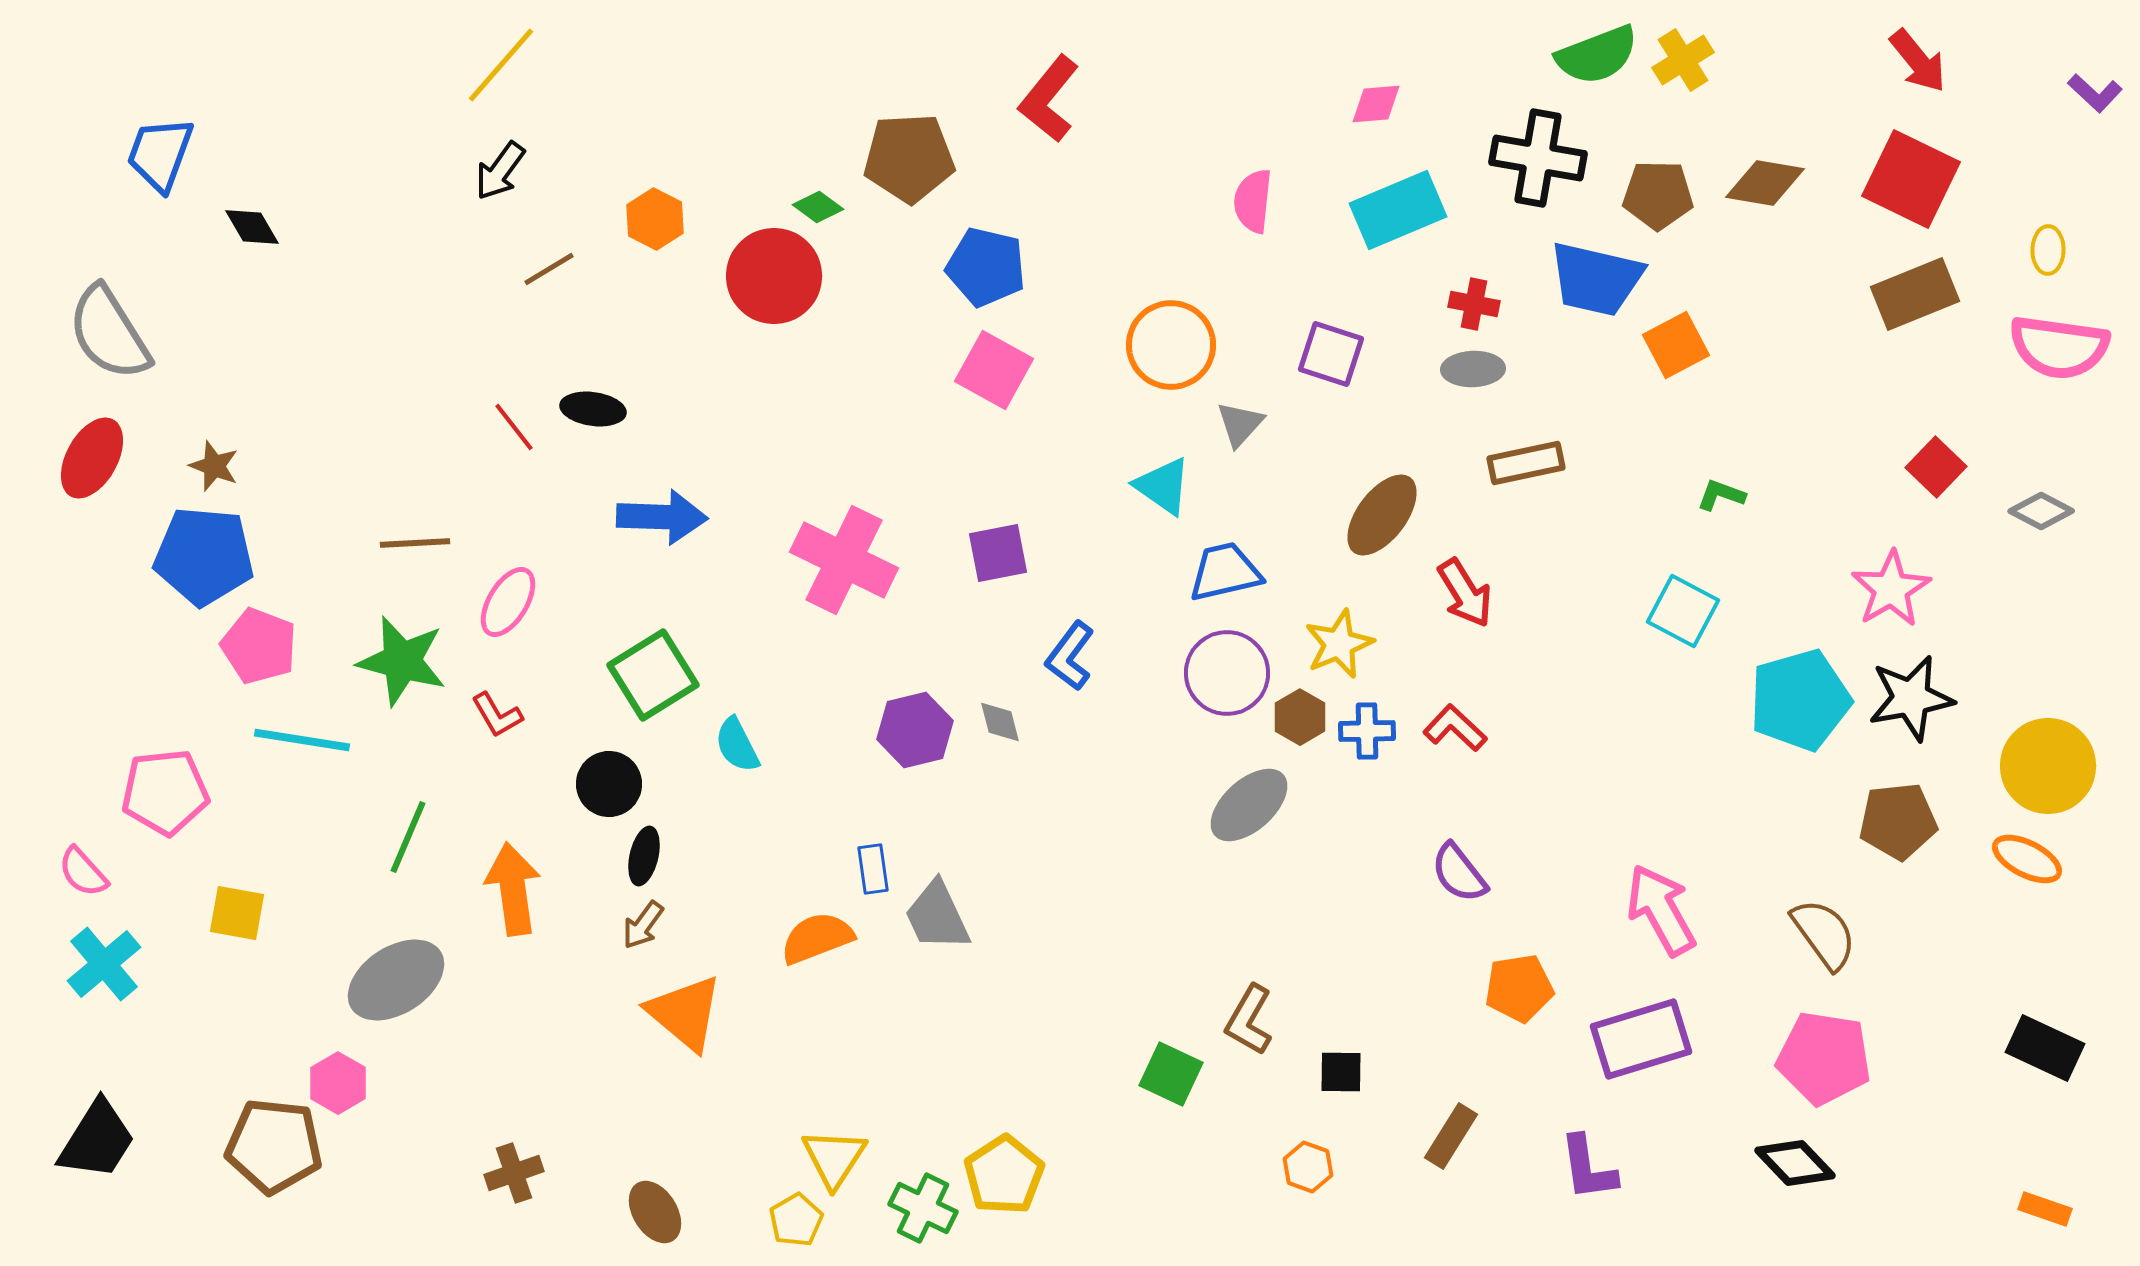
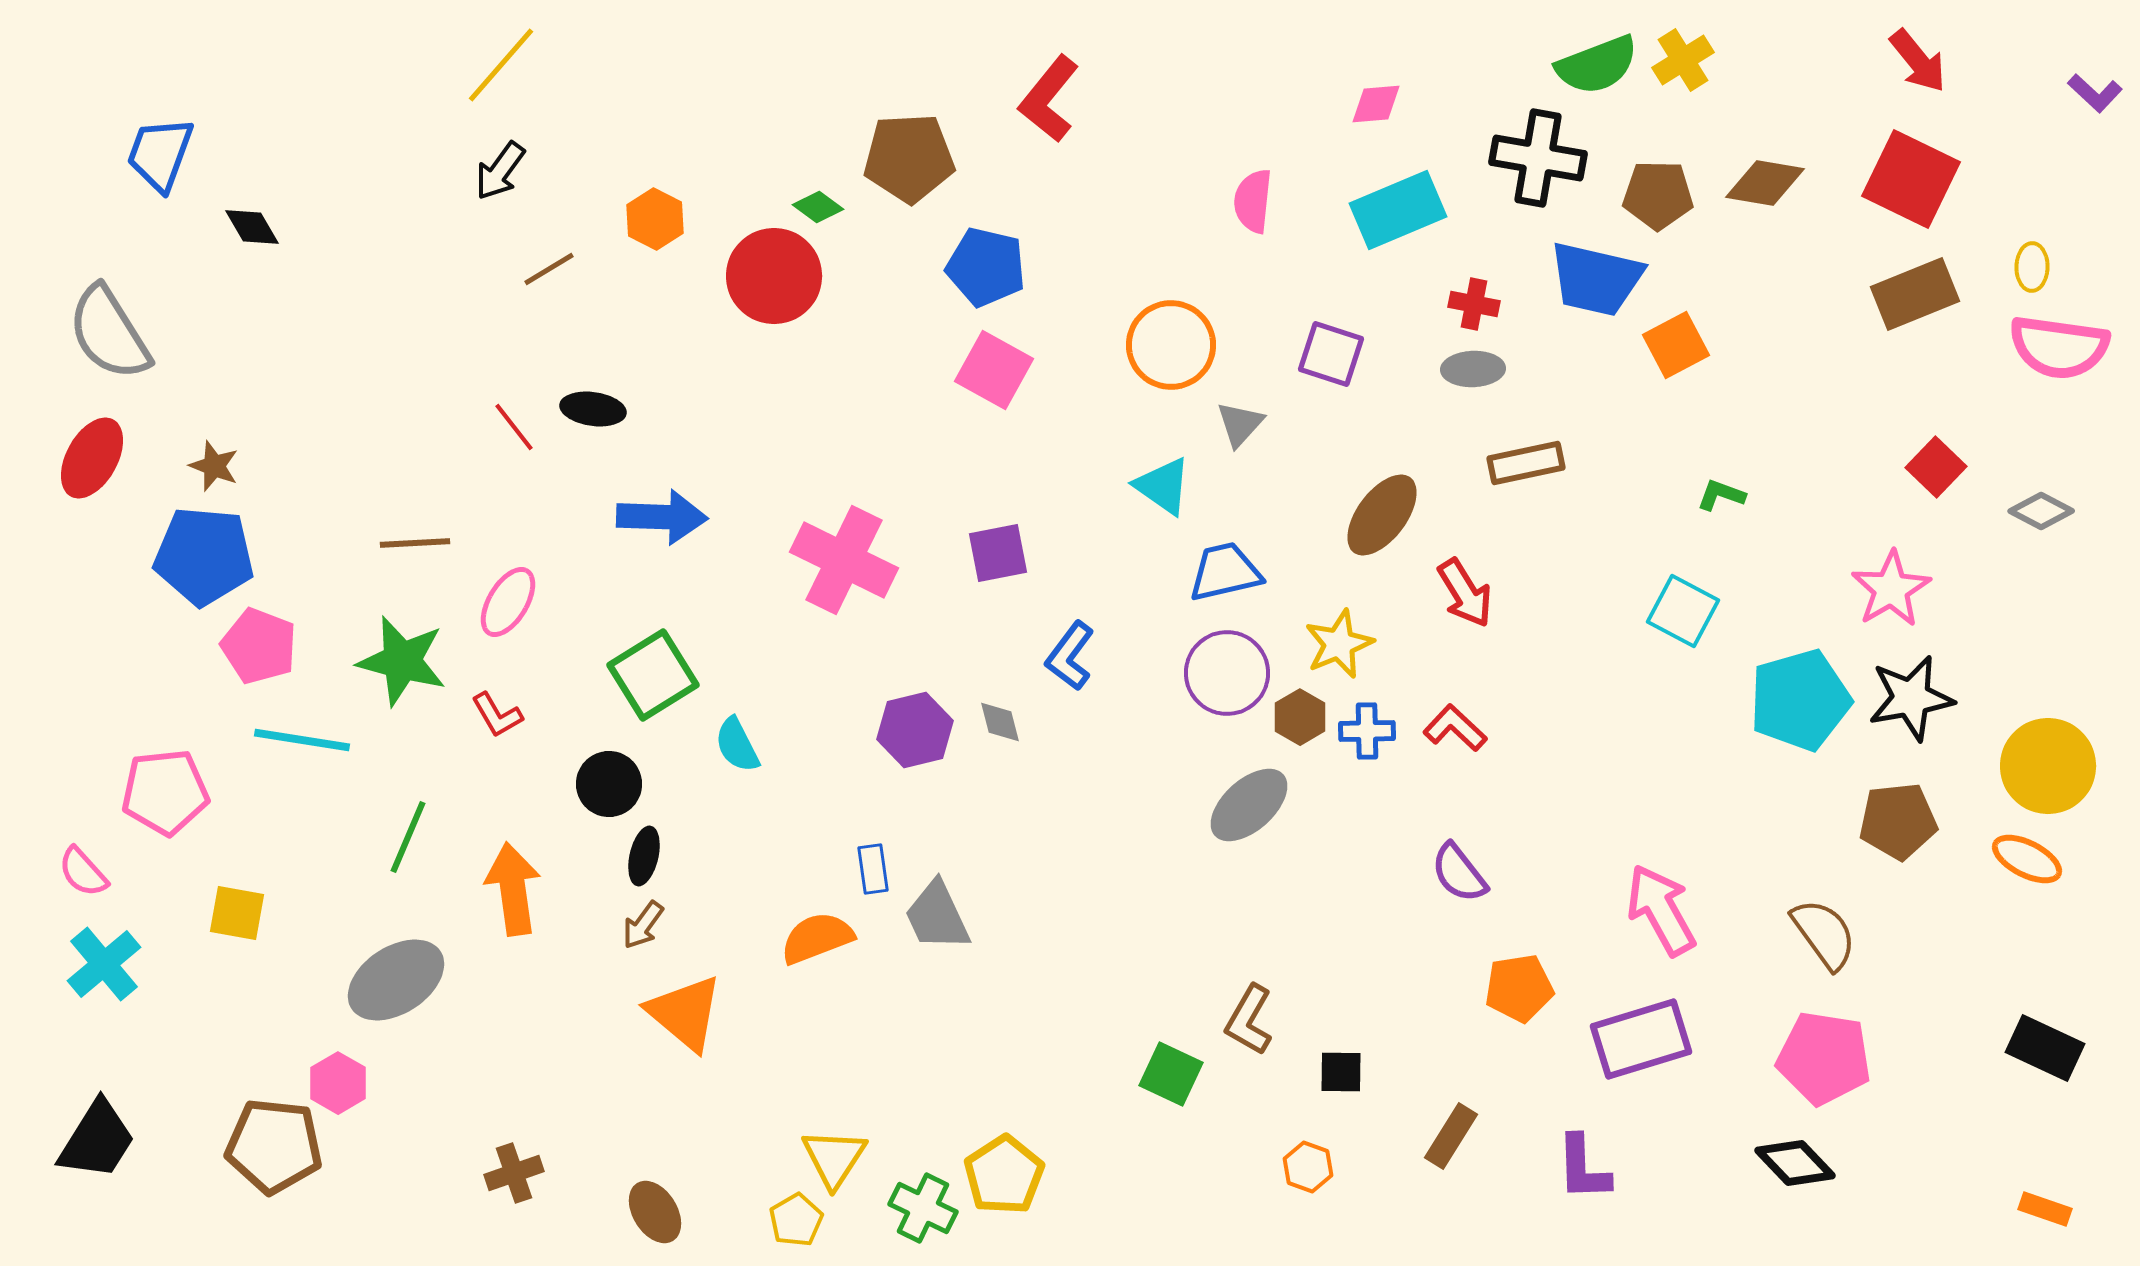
green semicircle at (1597, 55): moved 10 px down
yellow ellipse at (2048, 250): moved 16 px left, 17 px down
purple L-shape at (1588, 1168): moved 5 px left; rotated 6 degrees clockwise
